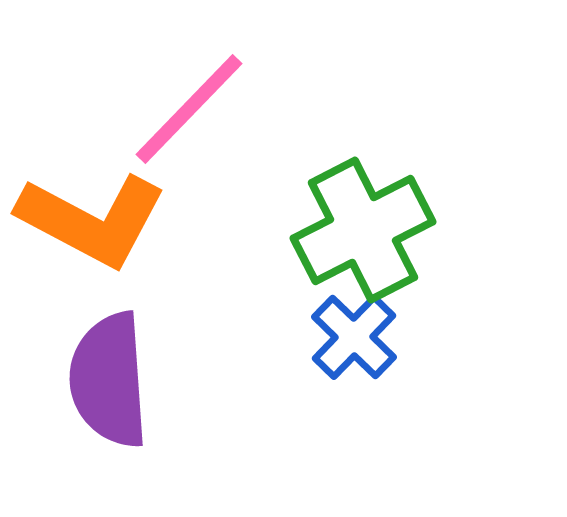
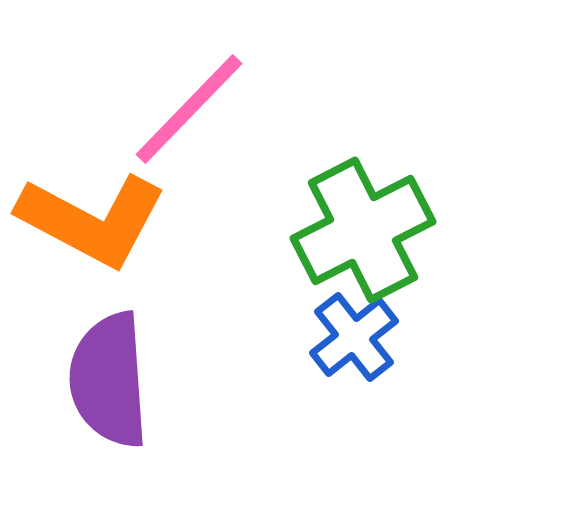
blue cross: rotated 8 degrees clockwise
